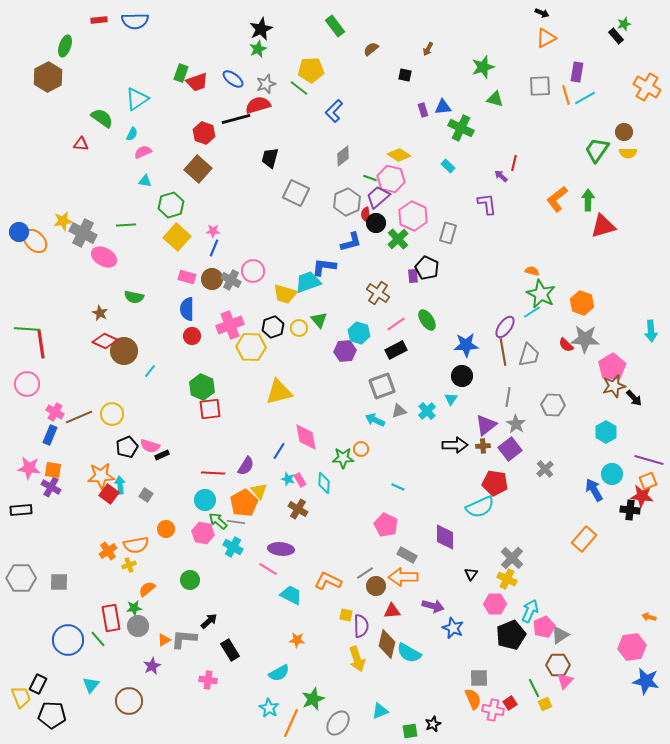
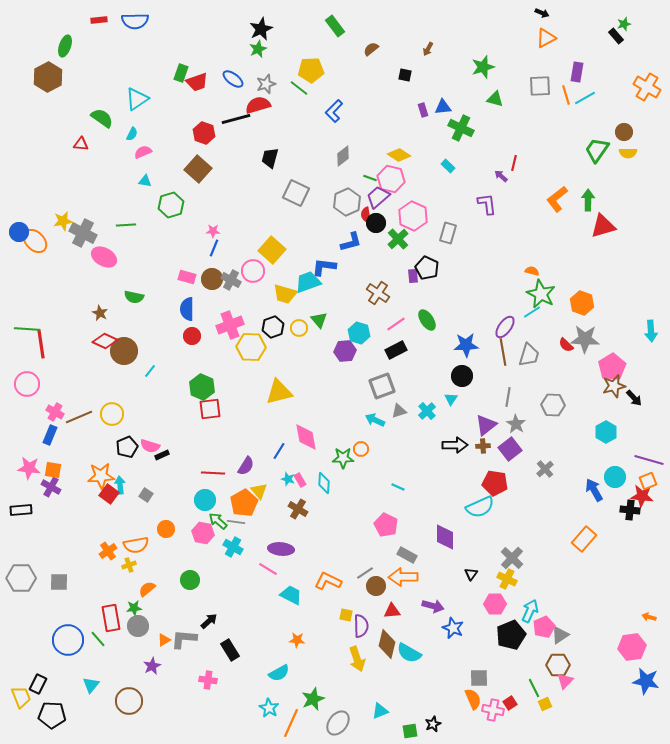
yellow square at (177, 237): moved 95 px right, 13 px down
cyan circle at (612, 474): moved 3 px right, 3 px down
